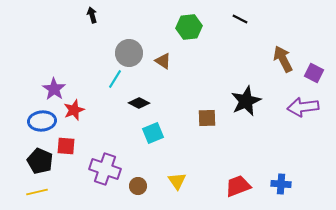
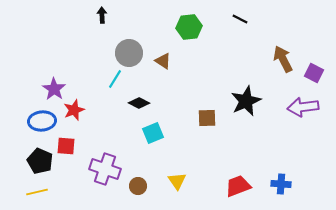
black arrow: moved 10 px right; rotated 14 degrees clockwise
